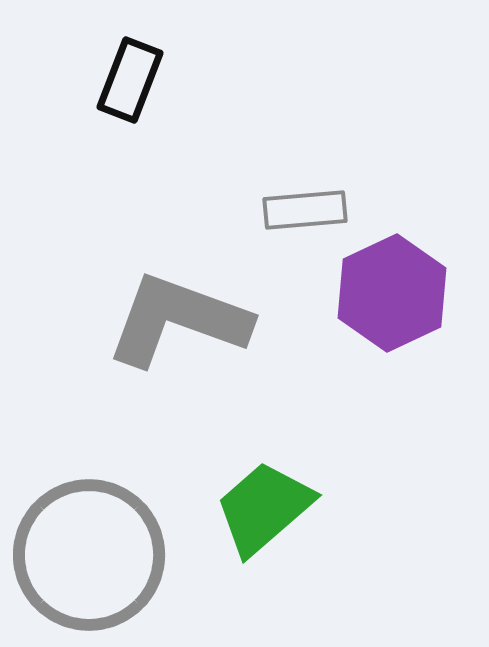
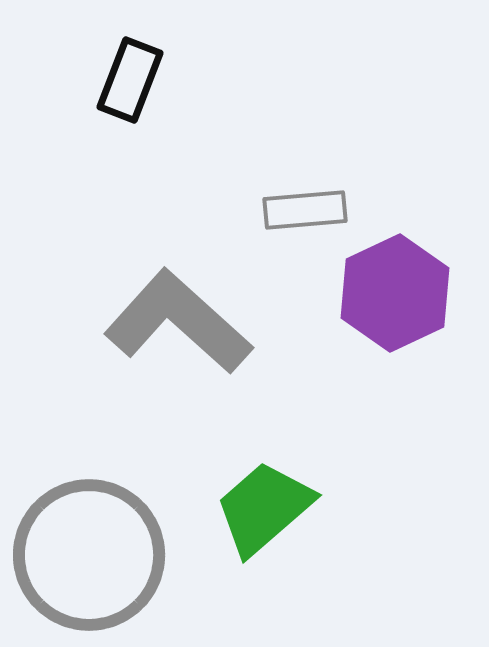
purple hexagon: moved 3 px right
gray L-shape: moved 2 px down; rotated 22 degrees clockwise
